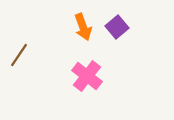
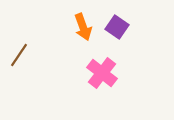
purple square: rotated 15 degrees counterclockwise
pink cross: moved 15 px right, 3 px up
